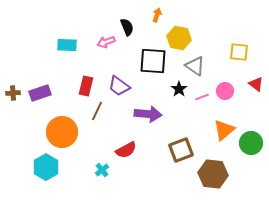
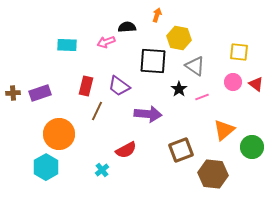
black semicircle: rotated 72 degrees counterclockwise
pink circle: moved 8 px right, 9 px up
orange circle: moved 3 px left, 2 px down
green circle: moved 1 px right, 4 px down
